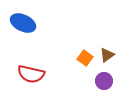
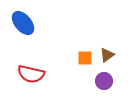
blue ellipse: rotated 25 degrees clockwise
orange square: rotated 35 degrees counterclockwise
